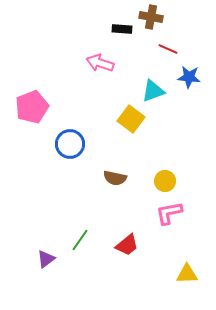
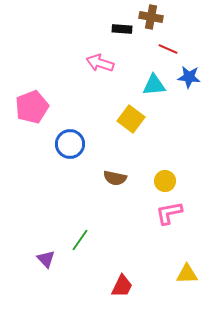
cyan triangle: moved 1 px right, 6 px up; rotated 15 degrees clockwise
red trapezoid: moved 5 px left, 41 px down; rotated 25 degrees counterclockwise
purple triangle: rotated 36 degrees counterclockwise
